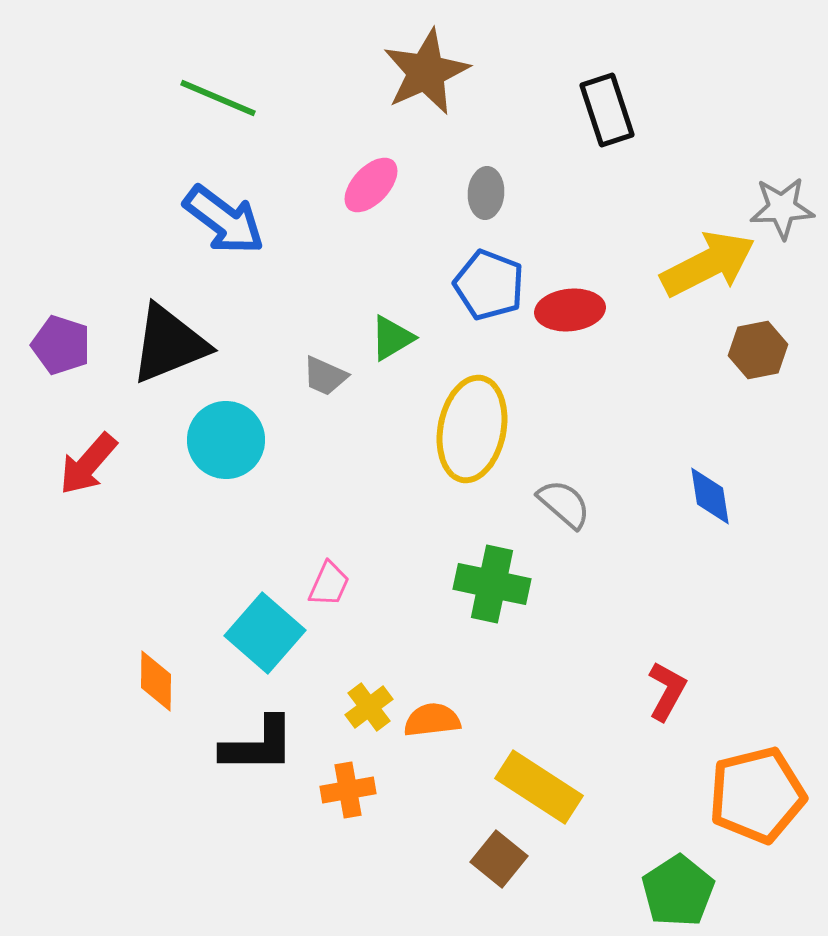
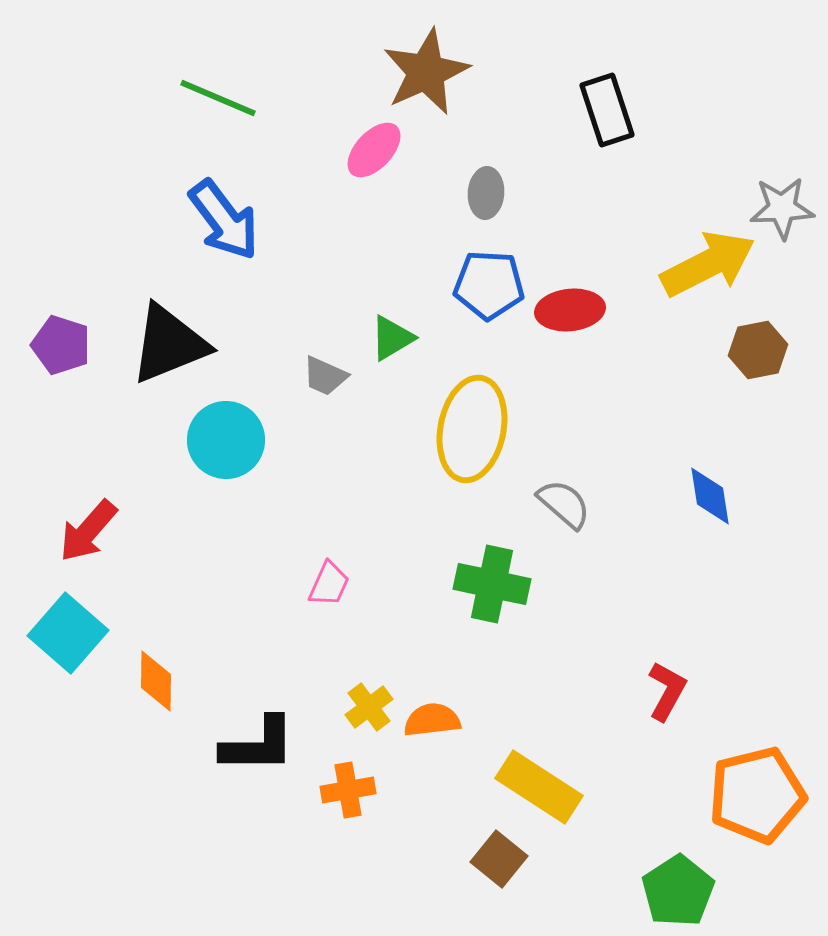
pink ellipse: moved 3 px right, 35 px up
blue arrow: rotated 16 degrees clockwise
blue pentagon: rotated 18 degrees counterclockwise
red arrow: moved 67 px down
cyan square: moved 197 px left
